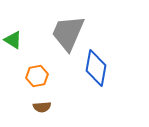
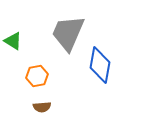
green triangle: moved 1 px down
blue diamond: moved 4 px right, 3 px up
